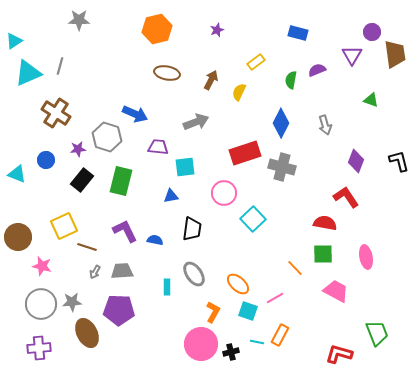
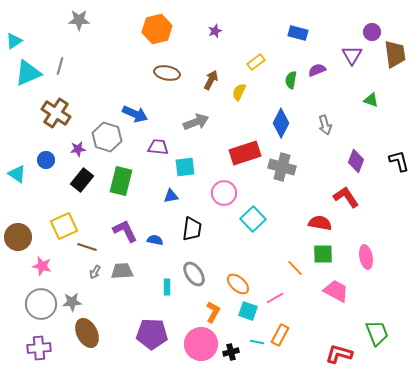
purple star at (217, 30): moved 2 px left, 1 px down
cyan triangle at (17, 174): rotated 12 degrees clockwise
red semicircle at (325, 223): moved 5 px left
purple pentagon at (119, 310): moved 33 px right, 24 px down
